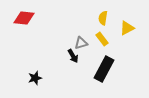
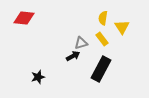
yellow triangle: moved 5 px left, 1 px up; rotated 35 degrees counterclockwise
black arrow: rotated 88 degrees counterclockwise
black rectangle: moved 3 px left
black star: moved 3 px right, 1 px up
